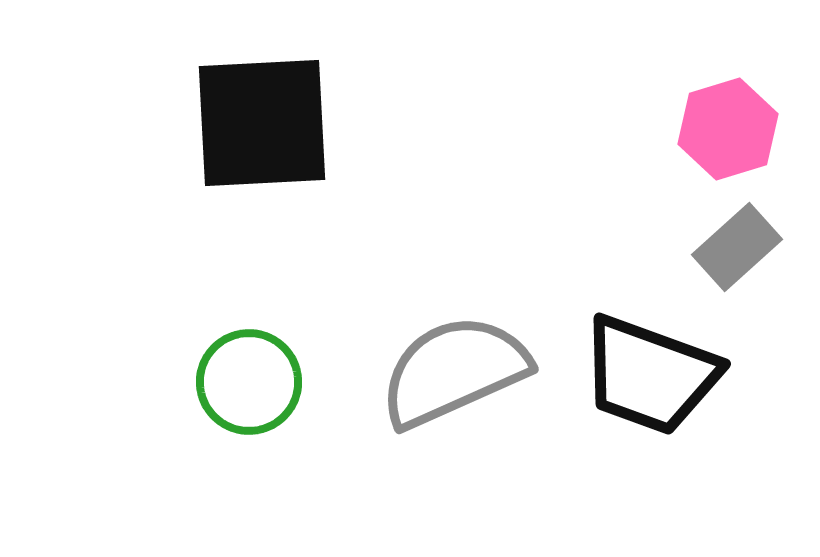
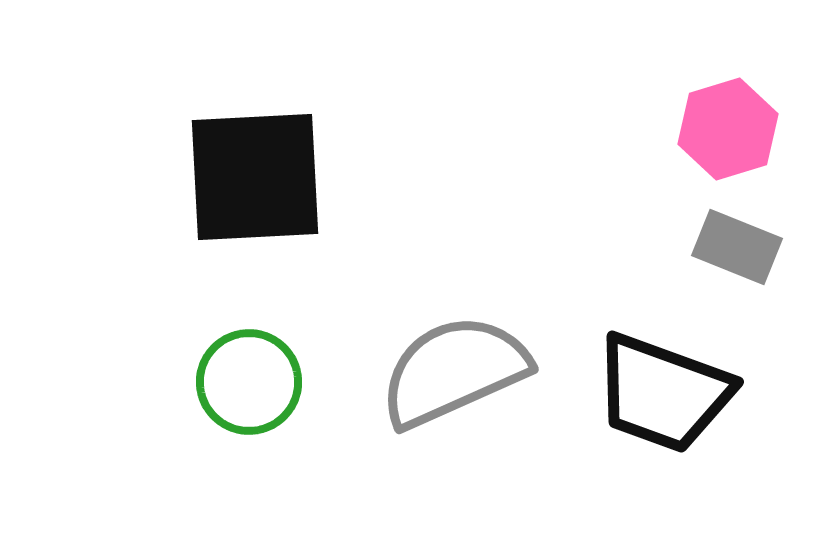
black square: moved 7 px left, 54 px down
gray rectangle: rotated 64 degrees clockwise
black trapezoid: moved 13 px right, 18 px down
